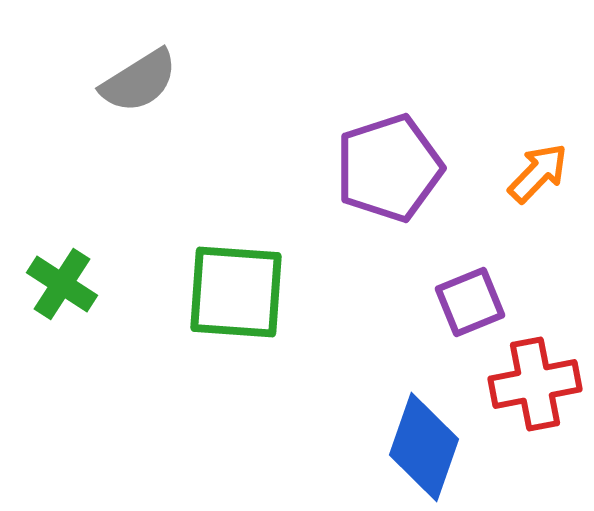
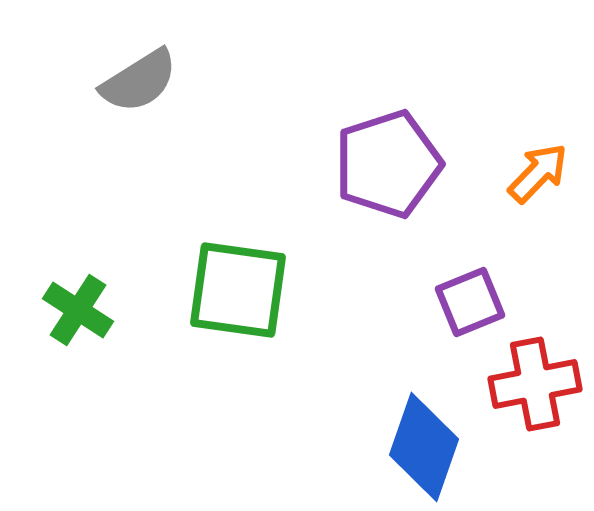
purple pentagon: moved 1 px left, 4 px up
green cross: moved 16 px right, 26 px down
green square: moved 2 px right, 2 px up; rotated 4 degrees clockwise
